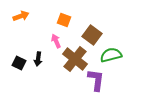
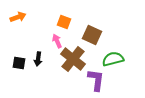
orange arrow: moved 3 px left, 1 px down
orange square: moved 2 px down
brown square: rotated 12 degrees counterclockwise
pink arrow: moved 1 px right
green semicircle: moved 2 px right, 4 px down
brown cross: moved 2 px left
black square: rotated 16 degrees counterclockwise
